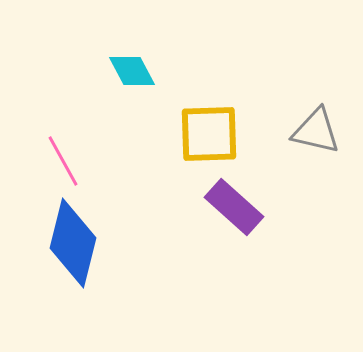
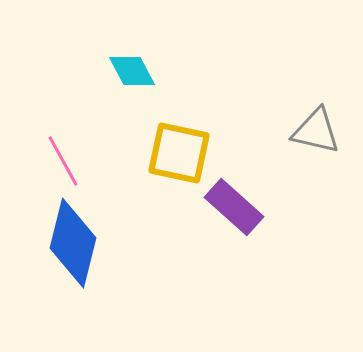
yellow square: moved 30 px left, 19 px down; rotated 14 degrees clockwise
